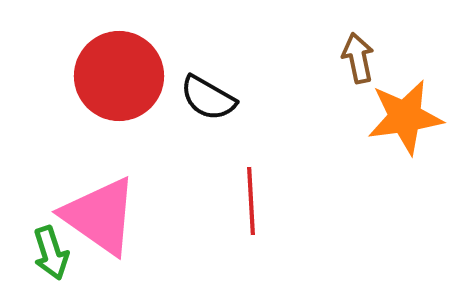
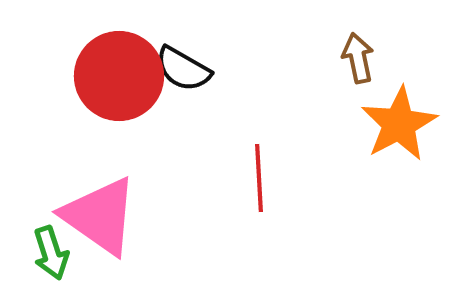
black semicircle: moved 25 px left, 29 px up
orange star: moved 6 px left, 7 px down; rotated 20 degrees counterclockwise
red line: moved 8 px right, 23 px up
